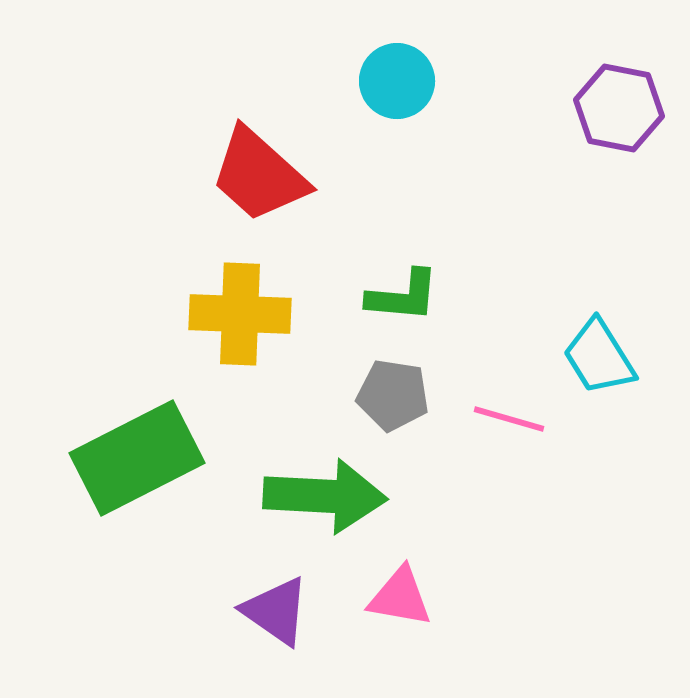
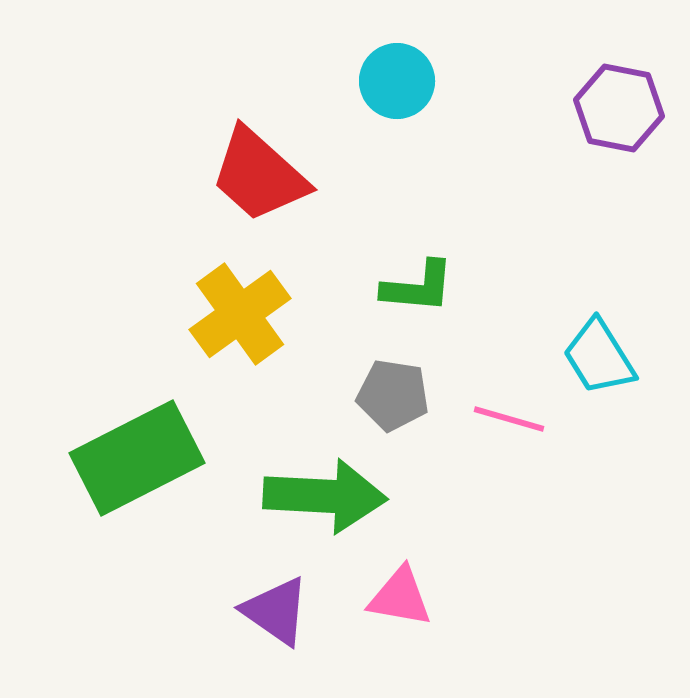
green L-shape: moved 15 px right, 9 px up
yellow cross: rotated 38 degrees counterclockwise
